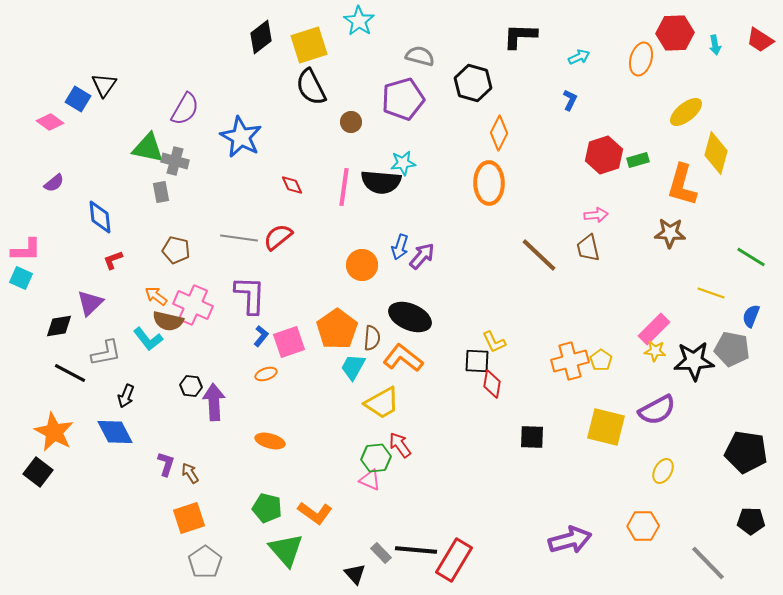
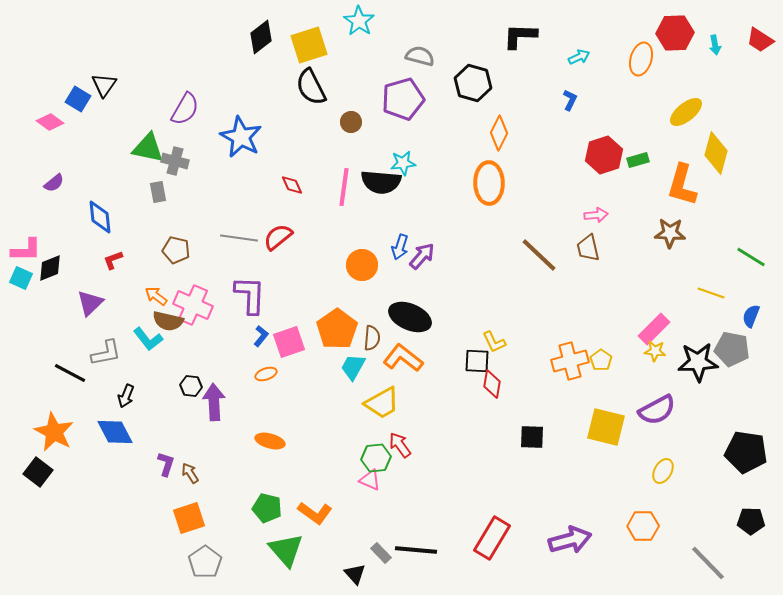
gray rectangle at (161, 192): moved 3 px left
black diamond at (59, 326): moved 9 px left, 58 px up; rotated 12 degrees counterclockwise
black star at (694, 361): moved 4 px right, 1 px down
red rectangle at (454, 560): moved 38 px right, 22 px up
